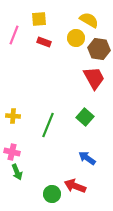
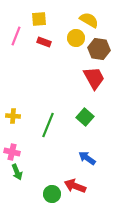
pink line: moved 2 px right, 1 px down
